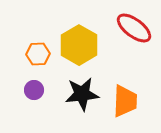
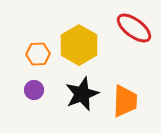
black star: rotated 16 degrees counterclockwise
